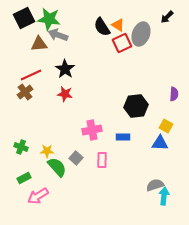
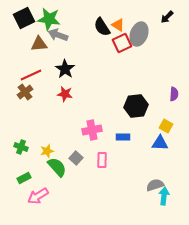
gray ellipse: moved 2 px left
yellow star: rotated 16 degrees counterclockwise
